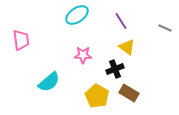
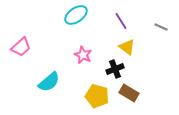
cyan ellipse: moved 1 px left
gray line: moved 4 px left, 1 px up
pink trapezoid: moved 7 px down; rotated 55 degrees clockwise
pink star: rotated 24 degrees clockwise
yellow pentagon: rotated 15 degrees counterclockwise
